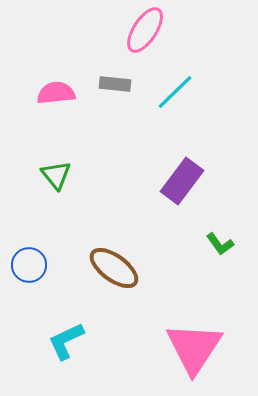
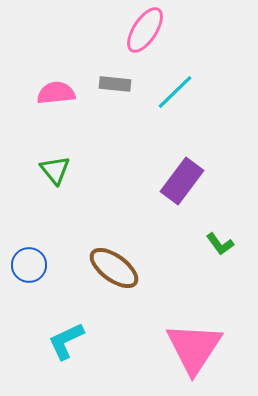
green triangle: moved 1 px left, 5 px up
